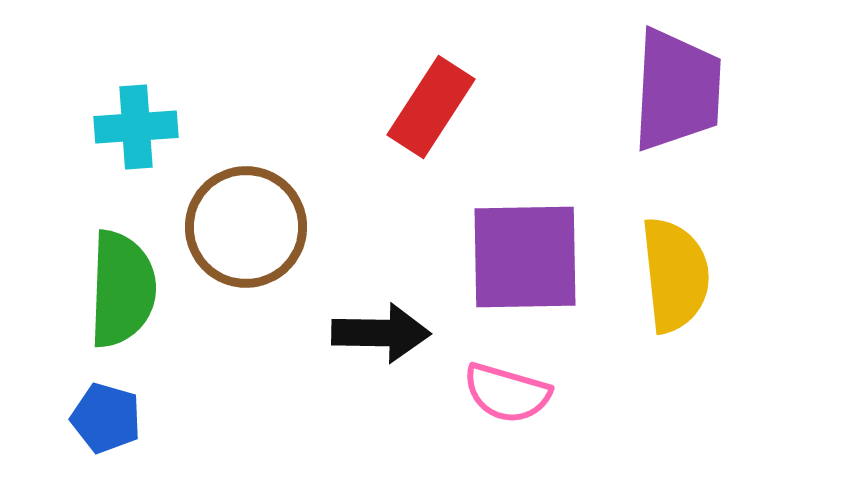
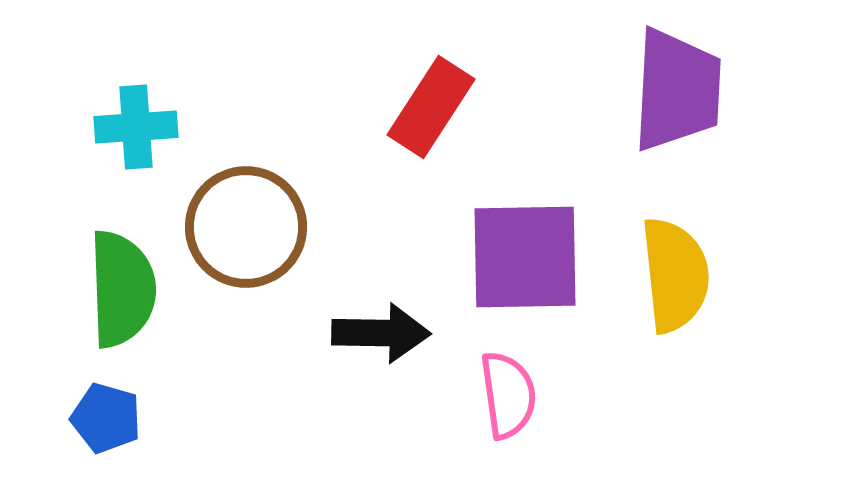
green semicircle: rotated 4 degrees counterclockwise
pink semicircle: moved 1 px right, 2 px down; rotated 114 degrees counterclockwise
